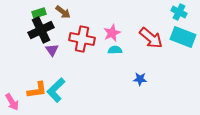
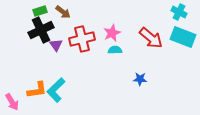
green rectangle: moved 1 px right, 2 px up
red cross: rotated 25 degrees counterclockwise
purple triangle: moved 4 px right, 5 px up
